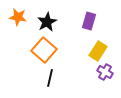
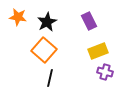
purple rectangle: rotated 42 degrees counterclockwise
yellow rectangle: rotated 36 degrees clockwise
purple cross: rotated 14 degrees counterclockwise
